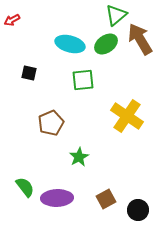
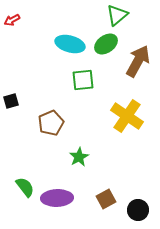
green triangle: moved 1 px right
brown arrow: moved 2 px left, 22 px down; rotated 60 degrees clockwise
black square: moved 18 px left, 28 px down; rotated 28 degrees counterclockwise
